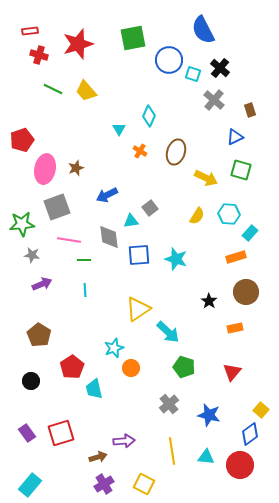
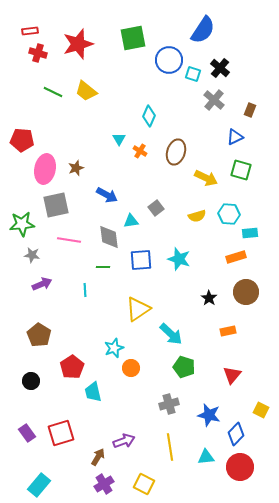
blue semicircle at (203, 30): rotated 120 degrees counterclockwise
red cross at (39, 55): moved 1 px left, 2 px up
green line at (53, 89): moved 3 px down
yellow trapezoid at (86, 91): rotated 10 degrees counterclockwise
brown rectangle at (250, 110): rotated 40 degrees clockwise
cyan triangle at (119, 129): moved 10 px down
red pentagon at (22, 140): rotated 25 degrees clockwise
blue arrow at (107, 195): rotated 125 degrees counterclockwise
gray square at (57, 207): moved 1 px left, 2 px up; rotated 8 degrees clockwise
gray square at (150, 208): moved 6 px right
yellow semicircle at (197, 216): rotated 42 degrees clockwise
cyan rectangle at (250, 233): rotated 42 degrees clockwise
blue square at (139, 255): moved 2 px right, 5 px down
cyan star at (176, 259): moved 3 px right
green line at (84, 260): moved 19 px right, 7 px down
black star at (209, 301): moved 3 px up
orange rectangle at (235, 328): moved 7 px left, 3 px down
cyan arrow at (168, 332): moved 3 px right, 2 px down
red triangle at (232, 372): moved 3 px down
cyan trapezoid at (94, 389): moved 1 px left, 3 px down
gray cross at (169, 404): rotated 24 degrees clockwise
yellow square at (261, 410): rotated 14 degrees counterclockwise
blue diamond at (250, 434): moved 14 px left; rotated 10 degrees counterclockwise
purple arrow at (124, 441): rotated 15 degrees counterclockwise
yellow line at (172, 451): moved 2 px left, 4 px up
brown arrow at (98, 457): rotated 42 degrees counterclockwise
cyan triangle at (206, 457): rotated 12 degrees counterclockwise
red circle at (240, 465): moved 2 px down
cyan rectangle at (30, 485): moved 9 px right
